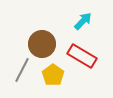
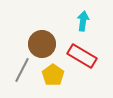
cyan arrow: rotated 36 degrees counterclockwise
